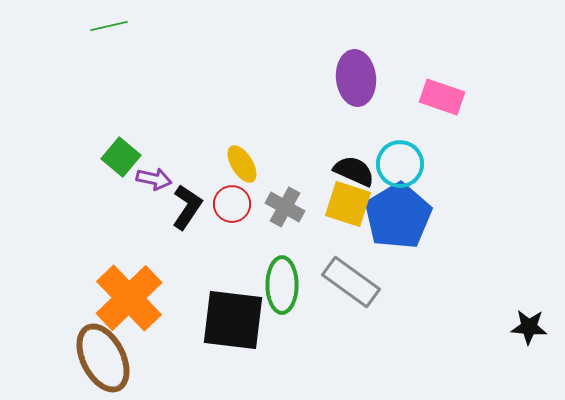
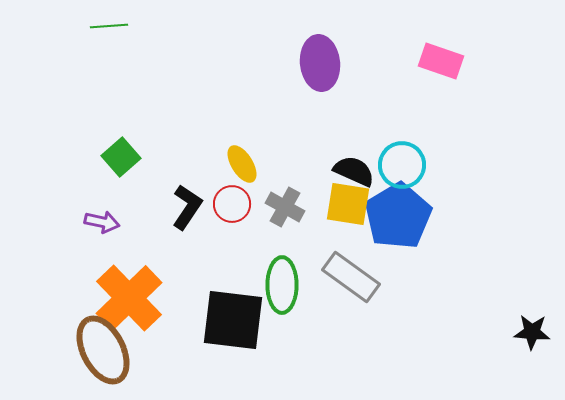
green line: rotated 9 degrees clockwise
purple ellipse: moved 36 px left, 15 px up
pink rectangle: moved 1 px left, 36 px up
green square: rotated 9 degrees clockwise
cyan circle: moved 2 px right, 1 px down
purple arrow: moved 52 px left, 43 px down
yellow square: rotated 9 degrees counterclockwise
gray rectangle: moved 5 px up
black star: moved 3 px right, 5 px down
brown ellipse: moved 8 px up
